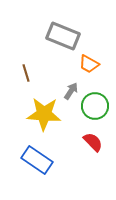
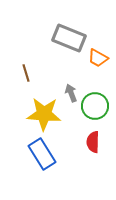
gray rectangle: moved 6 px right, 2 px down
orange trapezoid: moved 9 px right, 6 px up
gray arrow: moved 2 px down; rotated 54 degrees counterclockwise
red semicircle: rotated 135 degrees counterclockwise
blue rectangle: moved 5 px right, 6 px up; rotated 24 degrees clockwise
